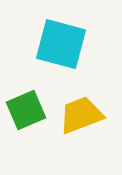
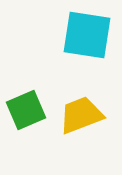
cyan square: moved 26 px right, 9 px up; rotated 6 degrees counterclockwise
